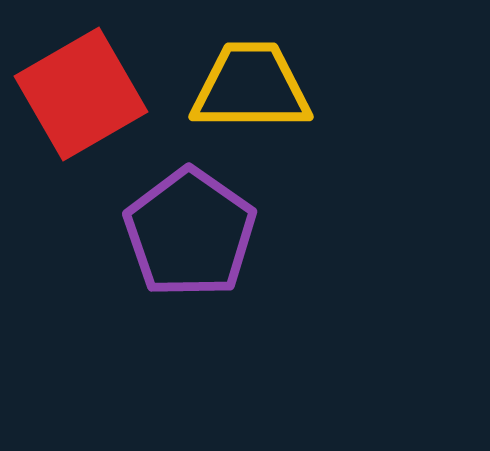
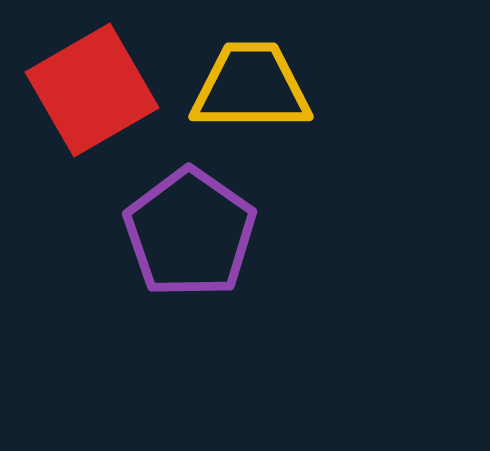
red square: moved 11 px right, 4 px up
